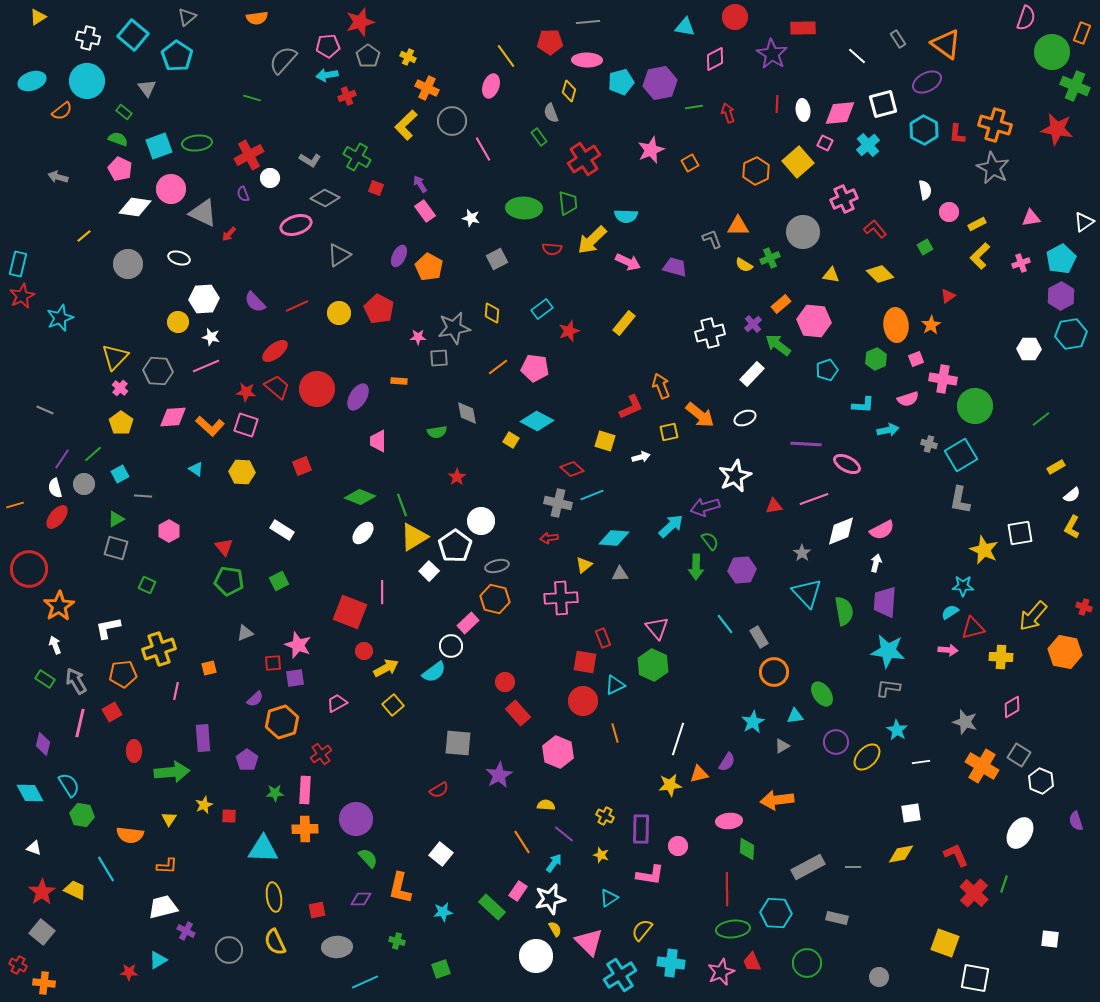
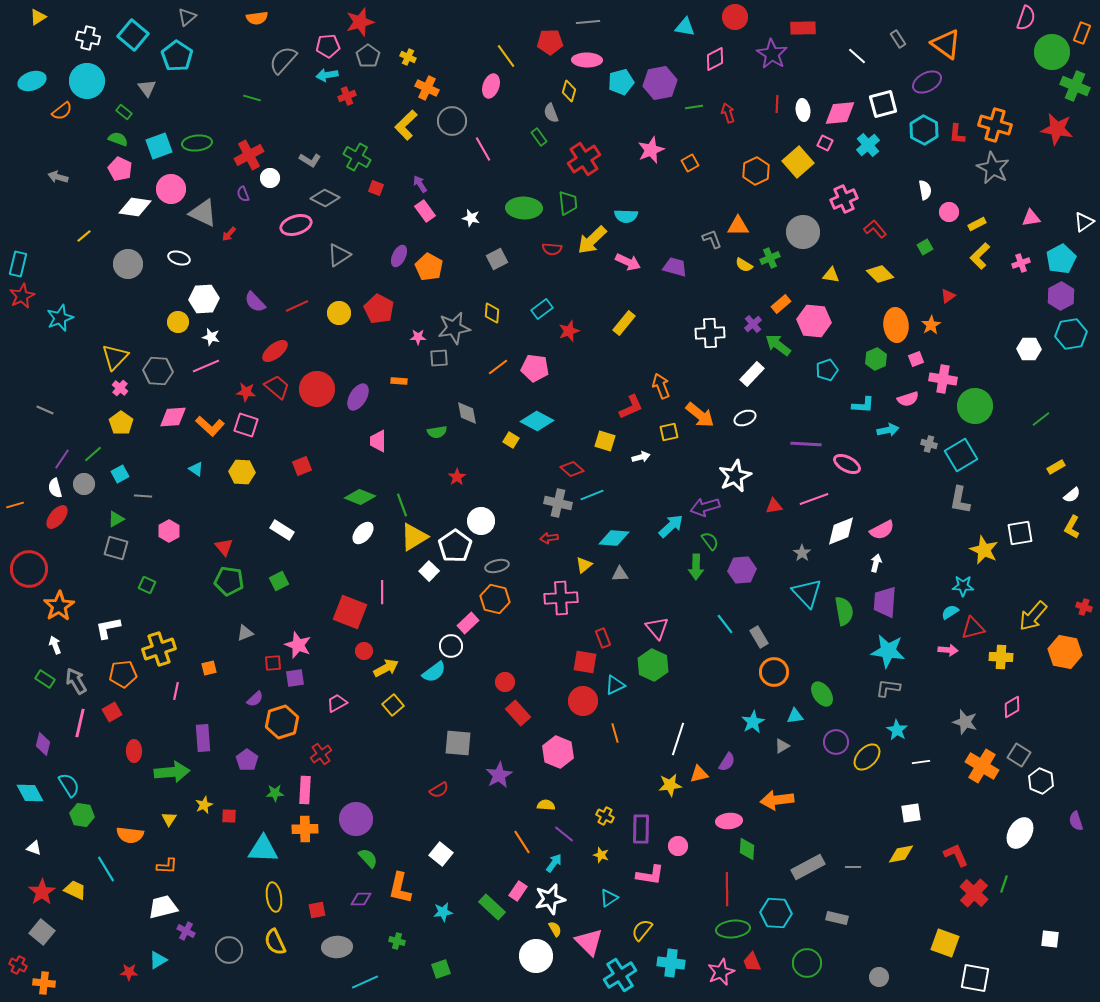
white cross at (710, 333): rotated 12 degrees clockwise
